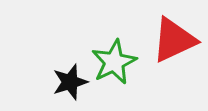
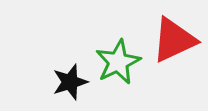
green star: moved 4 px right
